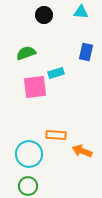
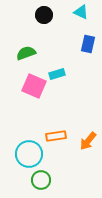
cyan triangle: rotated 21 degrees clockwise
blue rectangle: moved 2 px right, 8 px up
cyan rectangle: moved 1 px right, 1 px down
pink square: moved 1 px left, 1 px up; rotated 30 degrees clockwise
orange rectangle: moved 1 px down; rotated 12 degrees counterclockwise
orange arrow: moved 6 px right, 10 px up; rotated 72 degrees counterclockwise
green circle: moved 13 px right, 6 px up
